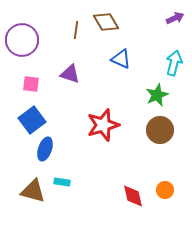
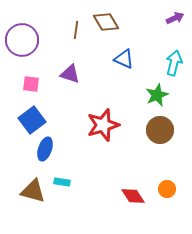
blue triangle: moved 3 px right
orange circle: moved 2 px right, 1 px up
red diamond: rotated 20 degrees counterclockwise
